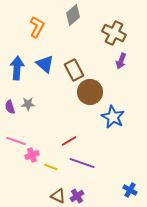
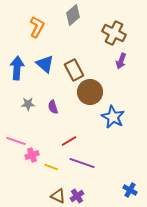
purple semicircle: moved 43 px right
